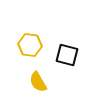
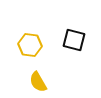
black square: moved 7 px right, 15 px up
